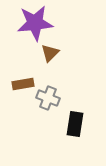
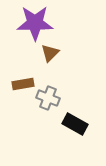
purple star: rotated 6 degrees clockwise
black rectangle: rotated 70 degrees counterclockwise
